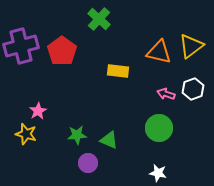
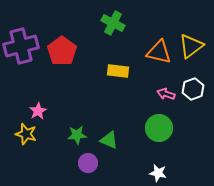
green cross: moved 14 px right, 4 px down; rotated 15 degrees counterclockwise
